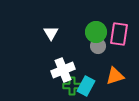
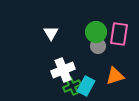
green cross: rotated 24 degrees counterclockwise
